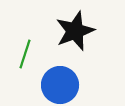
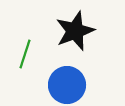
blue circle: moved 7 px right
